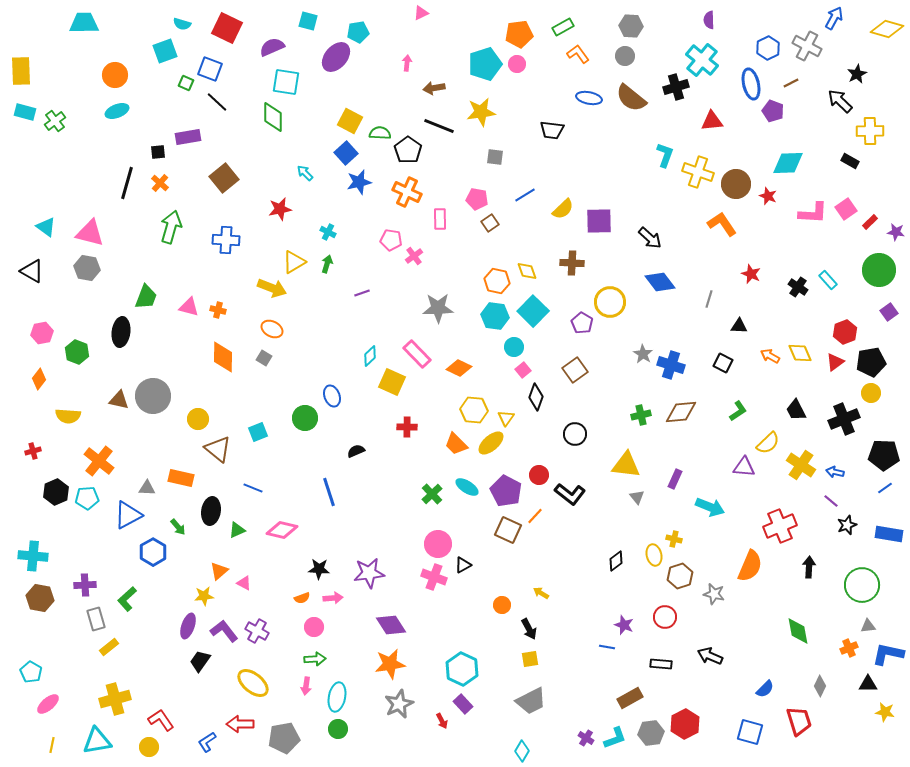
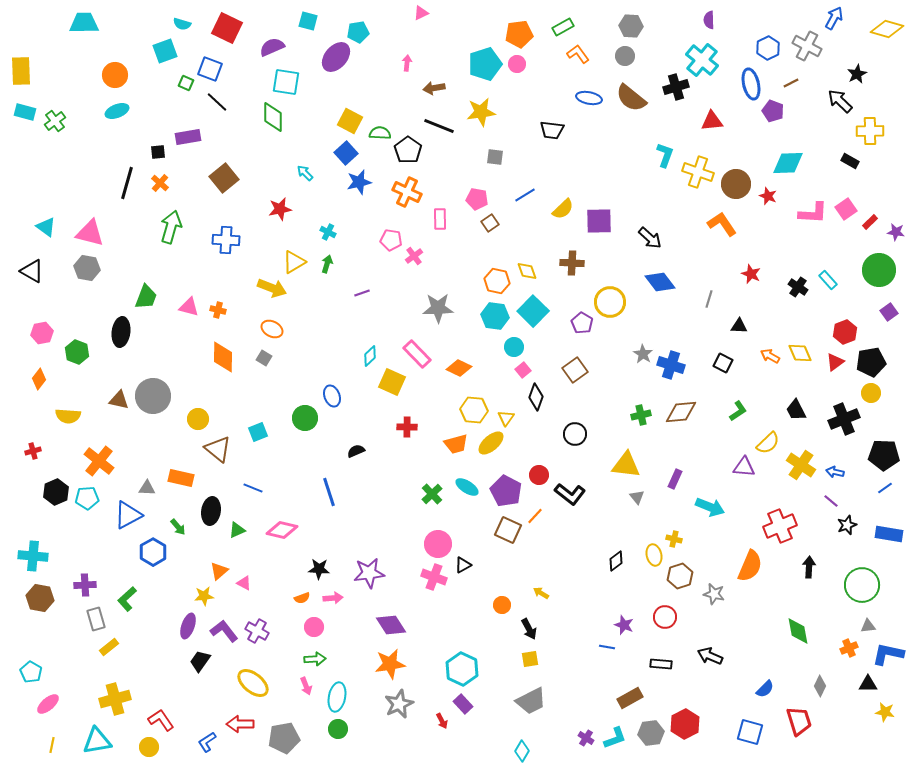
orange trapezoid at (456, 444): rotated 60 degrees counterclockwise
pink arrow at (306, 686): rotated 30 degrees counterclockwise
